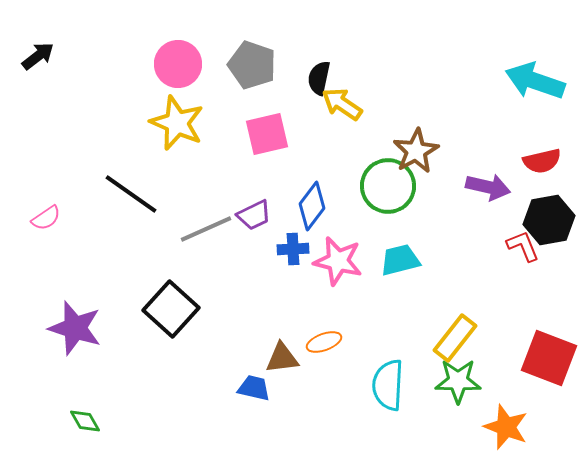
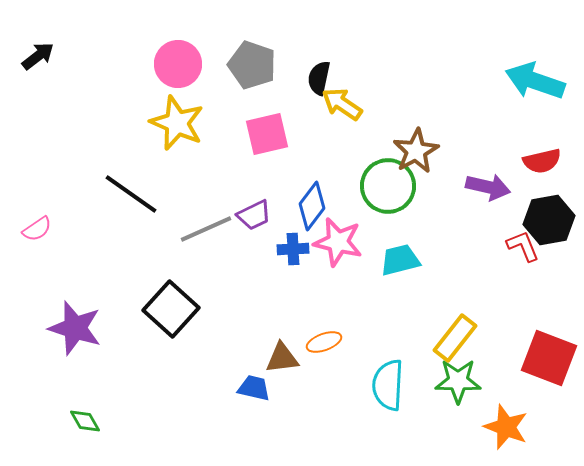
pink semicircle: moved 9 px left, 11 px down
pink star: moved 19 px up
